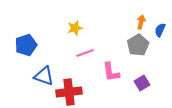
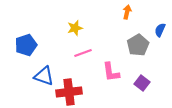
orange arrow: moved 14 px left, 10 px up
pink line: moved 2 px left
purple square: rotated 21 degrees counterclockwise
